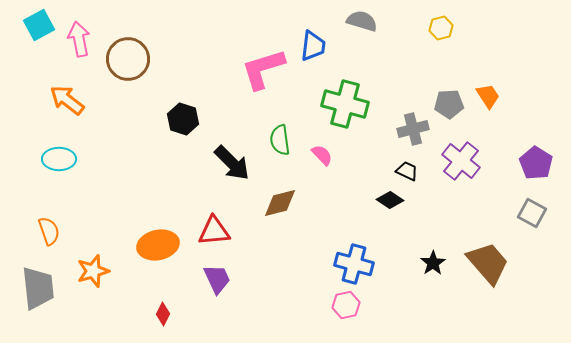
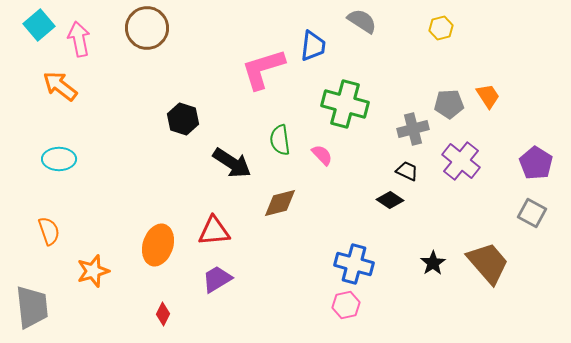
gray semicircle: rotated 16 degrees clockwise
cyan square: rotated 12 degrees counterclockwise
brown circle: moved 19 px right, 31 px up
orange arrow: moved 7 px left, 14 px up
black arrow: rotated 12 degrees counterclockwise
orange ellipse: rotated 60 degrees counterclockwise
purple trapezoid: rotated 96 degrees counterclockwise
gray trapezoid: moved 6 px left, 19 px down
